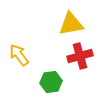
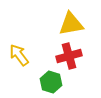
red cross: moved 11 px left
green hexagon: rotated 25 degrees clockwise
